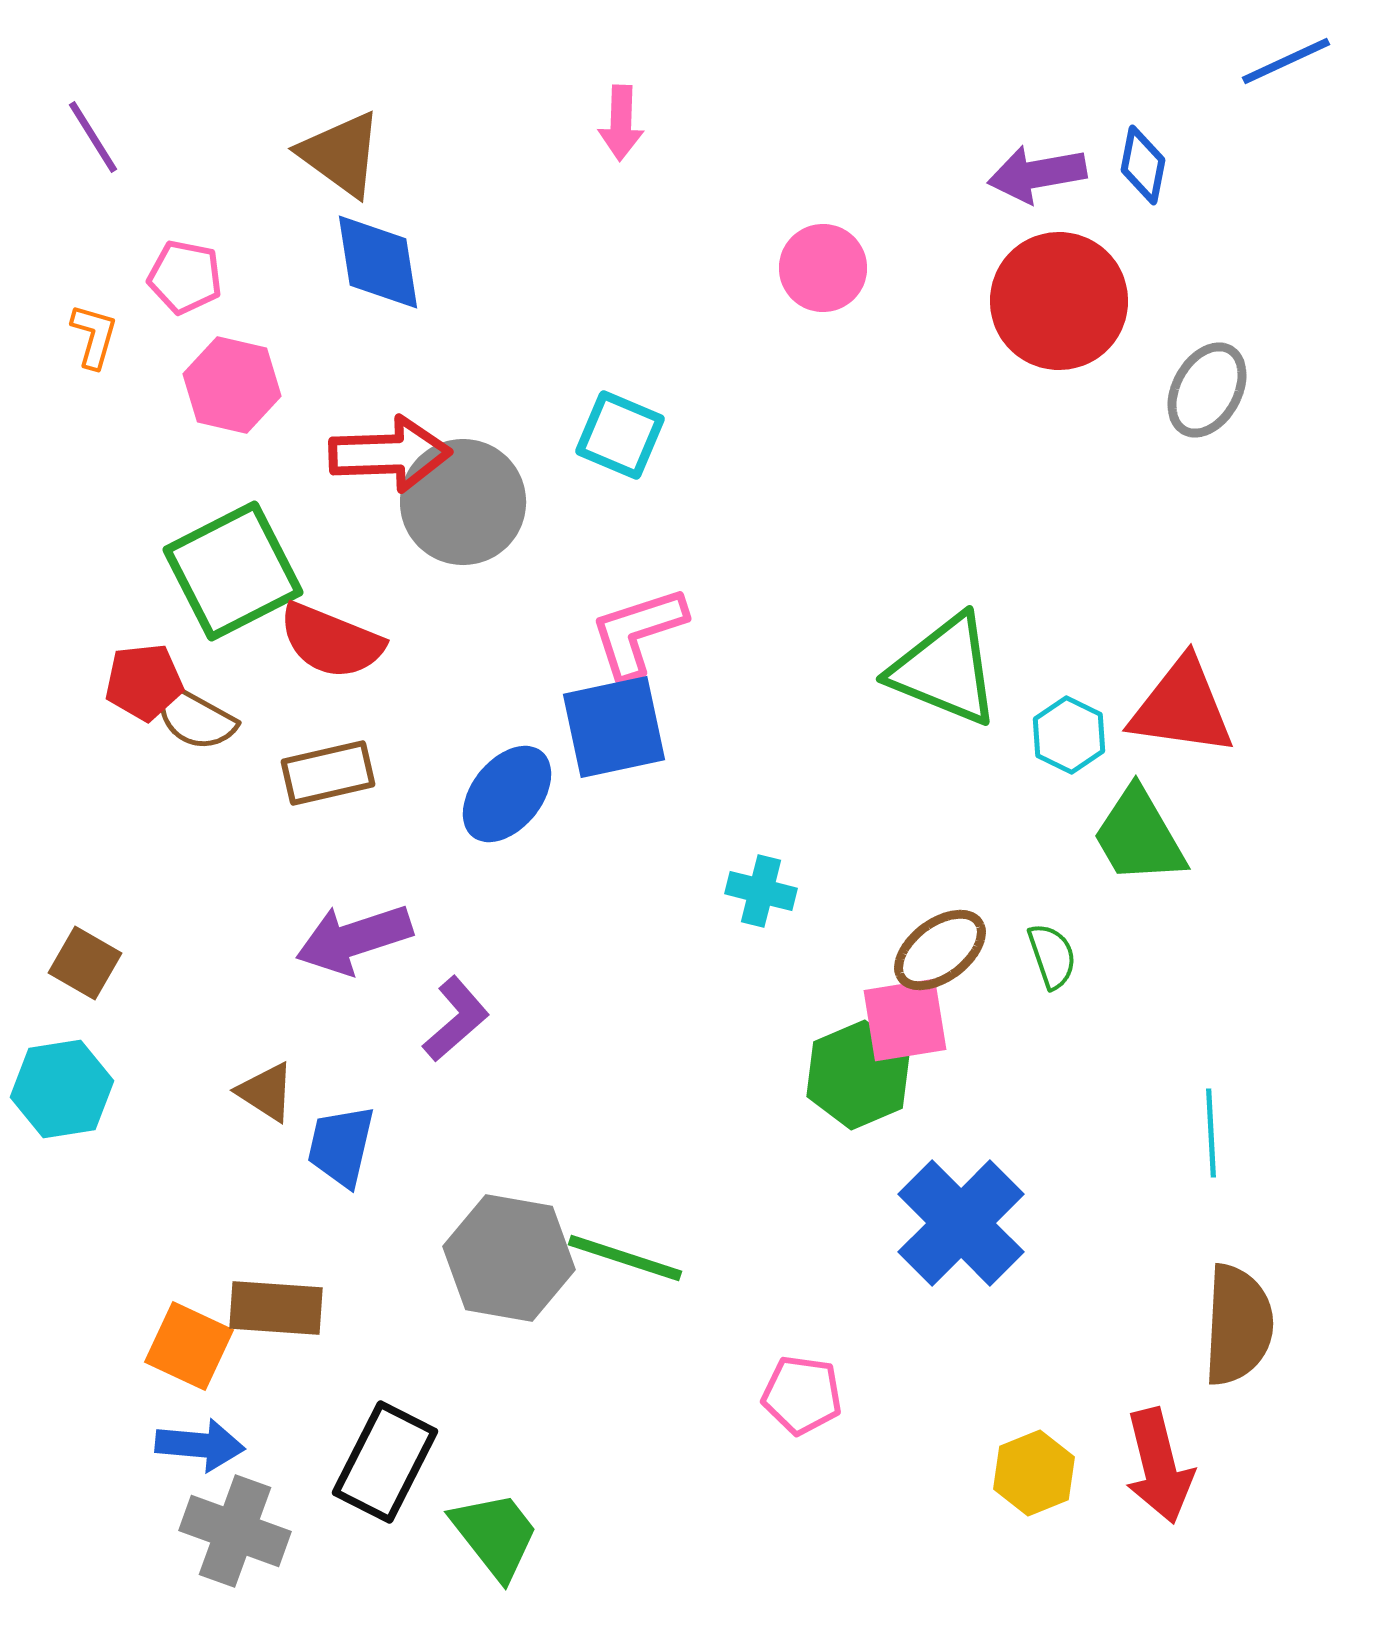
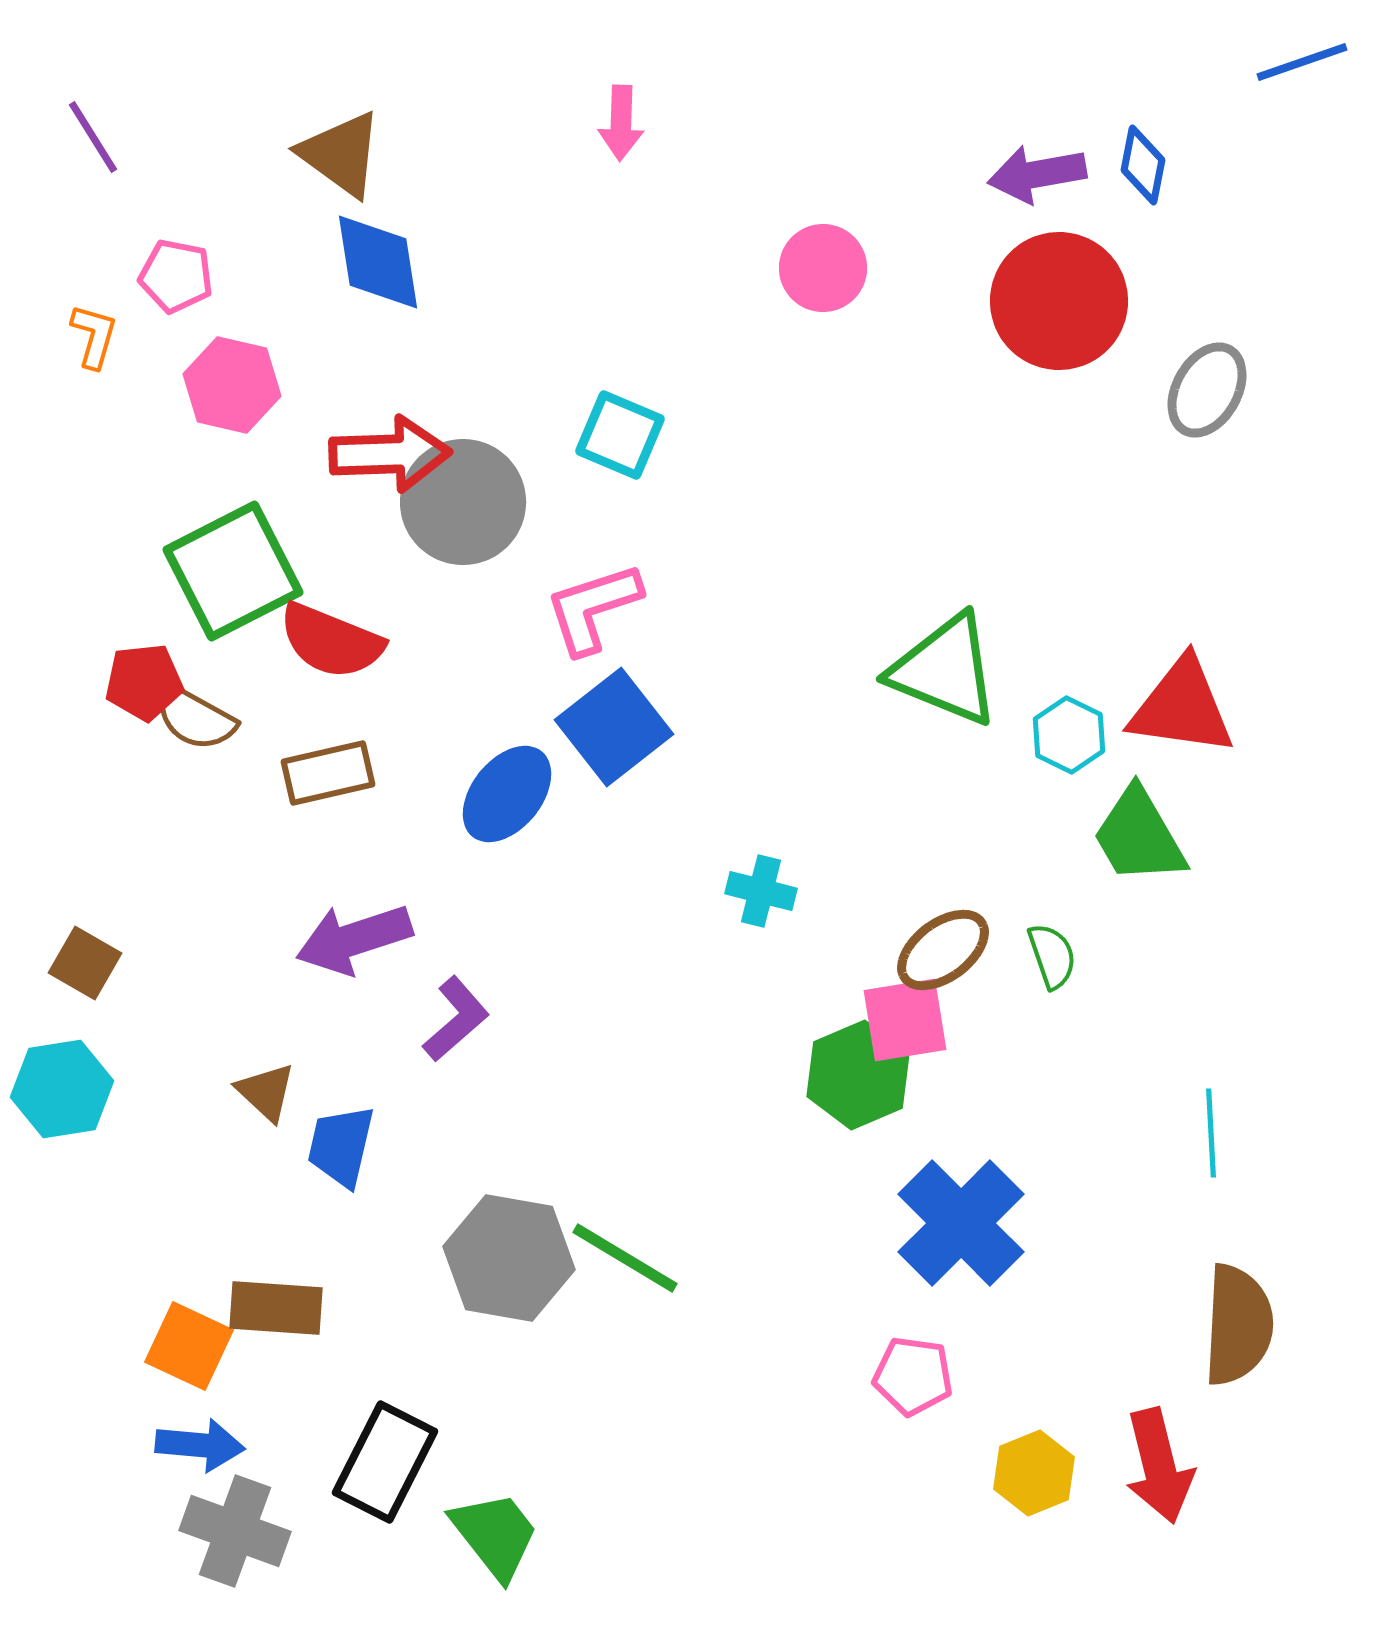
blue line at (1286, 61): moved 16 px right, 1 px down; rotated 6 degrees clockwise
pink pentagon at (185, 277): moved 9 px left, 1 px up
pink L-shape at (638, 632): moved 45 px left, 24 px up
blue square at (614, 727): rotated 26 degrees counterclockwise
brown ellipse at (940, 950): moved 3 px right
brown triangle at (266, 1092): rotated 10 degrees clockwise
green line at (625, 1258): rotated 13 degrees clockwise
pink pentagon at (802, 1395): moved 111 px right, 19 px up
